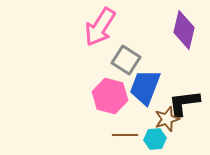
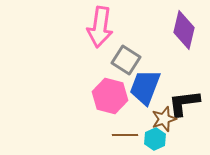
pink arrow: rotated 24 degrees counterclockwise
brown star: moved 3 px left
cyan hexagon: rotated 20 degrees counterclockwise
